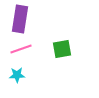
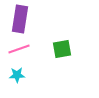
pink line: moved 2 px left
